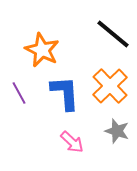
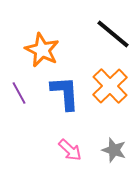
gray star: moved 3 px left, 19 px down
pink arrow: moved 2 px left, 8 px down
